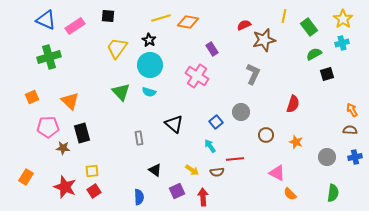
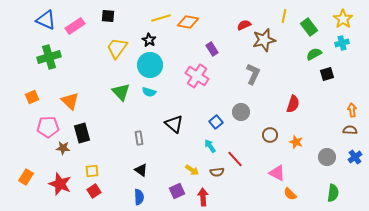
orange arrow at (352, 110): rotated 24 degrees clockwise
brown circle at (266, 135): moved 4 px right
blue cross at (355, 157): rotated 24 degrees counterclockwise
red line at (235, 159): rotated 54 degrees clockwise
black triangle at (155, 170): moved 14 px left
red star at (65, 187): moved 5 px left, 3 px up
